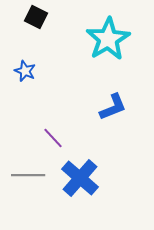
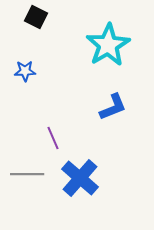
cyan star: moved 6 px down
blue star: rotated 25 degrees counterclockwise
purple line: rotated 20 degrees clockwise
gray line: moved 1 px left, 1 px up
